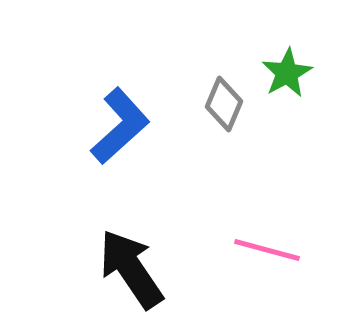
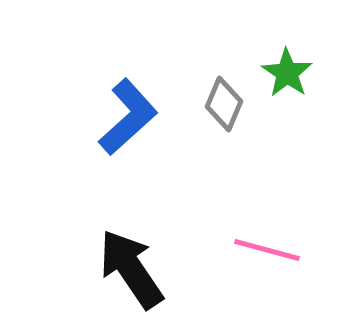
green star: rotated 9 degrees counterclockwise
blue L-shape: moved 8 px right, 9 px up
